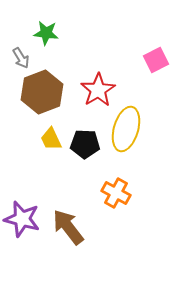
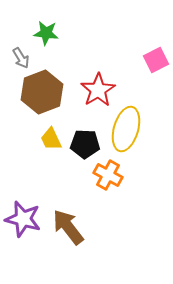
orange cross: moved 8 px left, 18 px up
purple star: moved 1 px right
